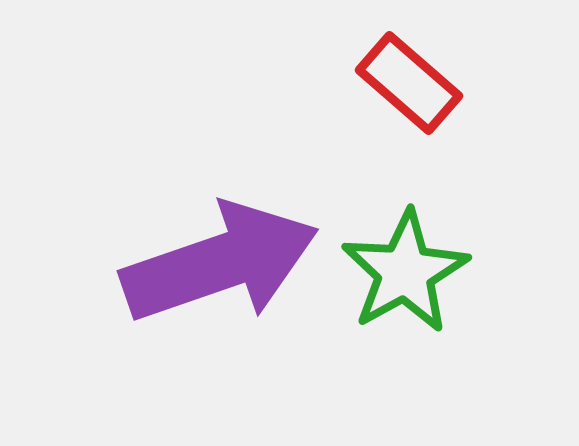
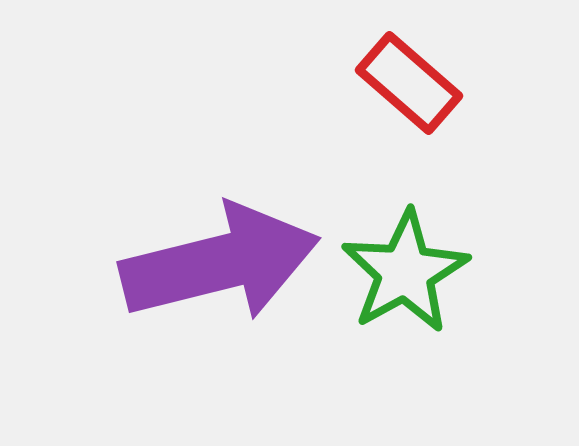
purple arrow: rotated 5 degrees clockwise
